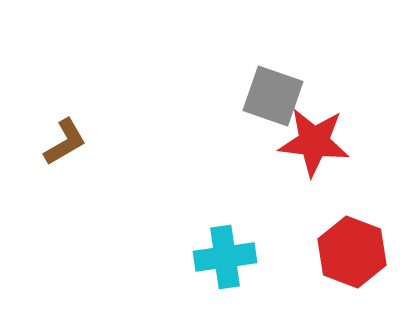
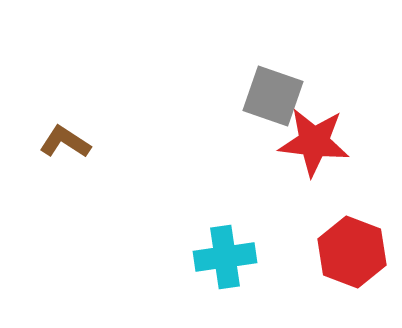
brown L-shape: rotated 117 degrees counterclockwise
